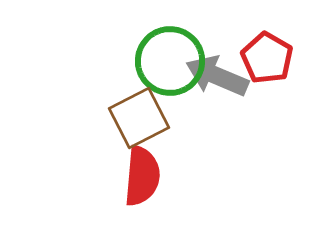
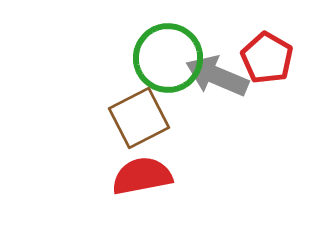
green circle: moved 2 px left, 3 px up
red semicircle: rotated 106 degrees counterclockwise
